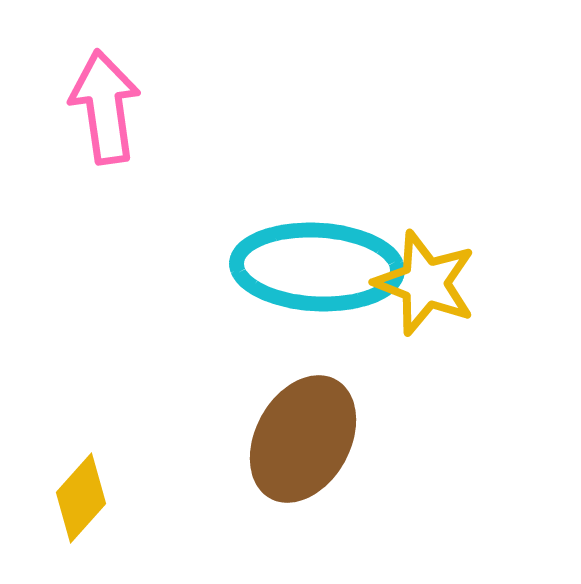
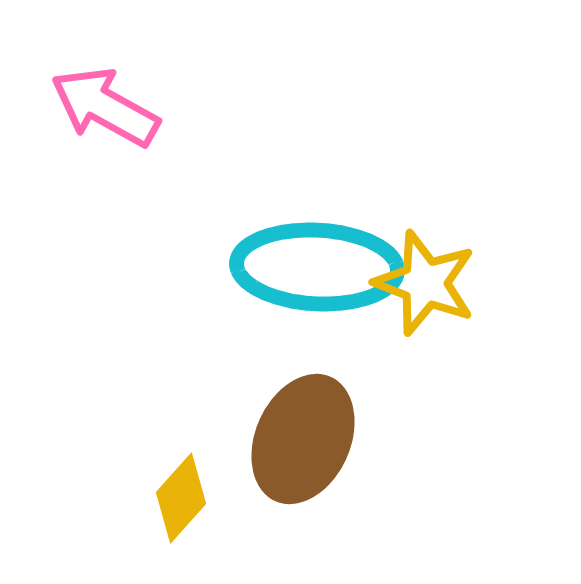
pink arrow: rotated 53 degrees counterclockwise
brown ellipse: rotated 5 degrees counterclockwise
yellow diamond: moved 100 px right
